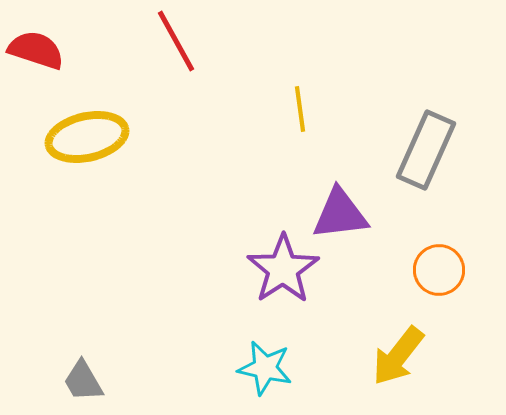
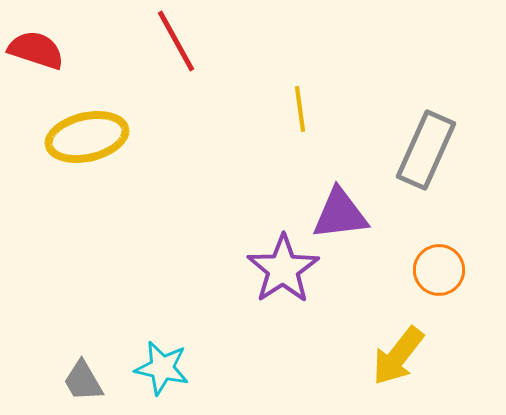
cyan star: moved 103 px left
